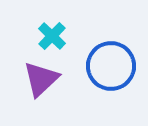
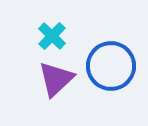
purple triangle: moved 15 px right
